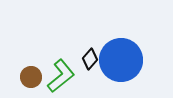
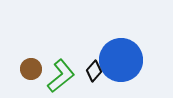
black diamond: moved 4 px right, 12 px down
brown circle: moved 8 px up
